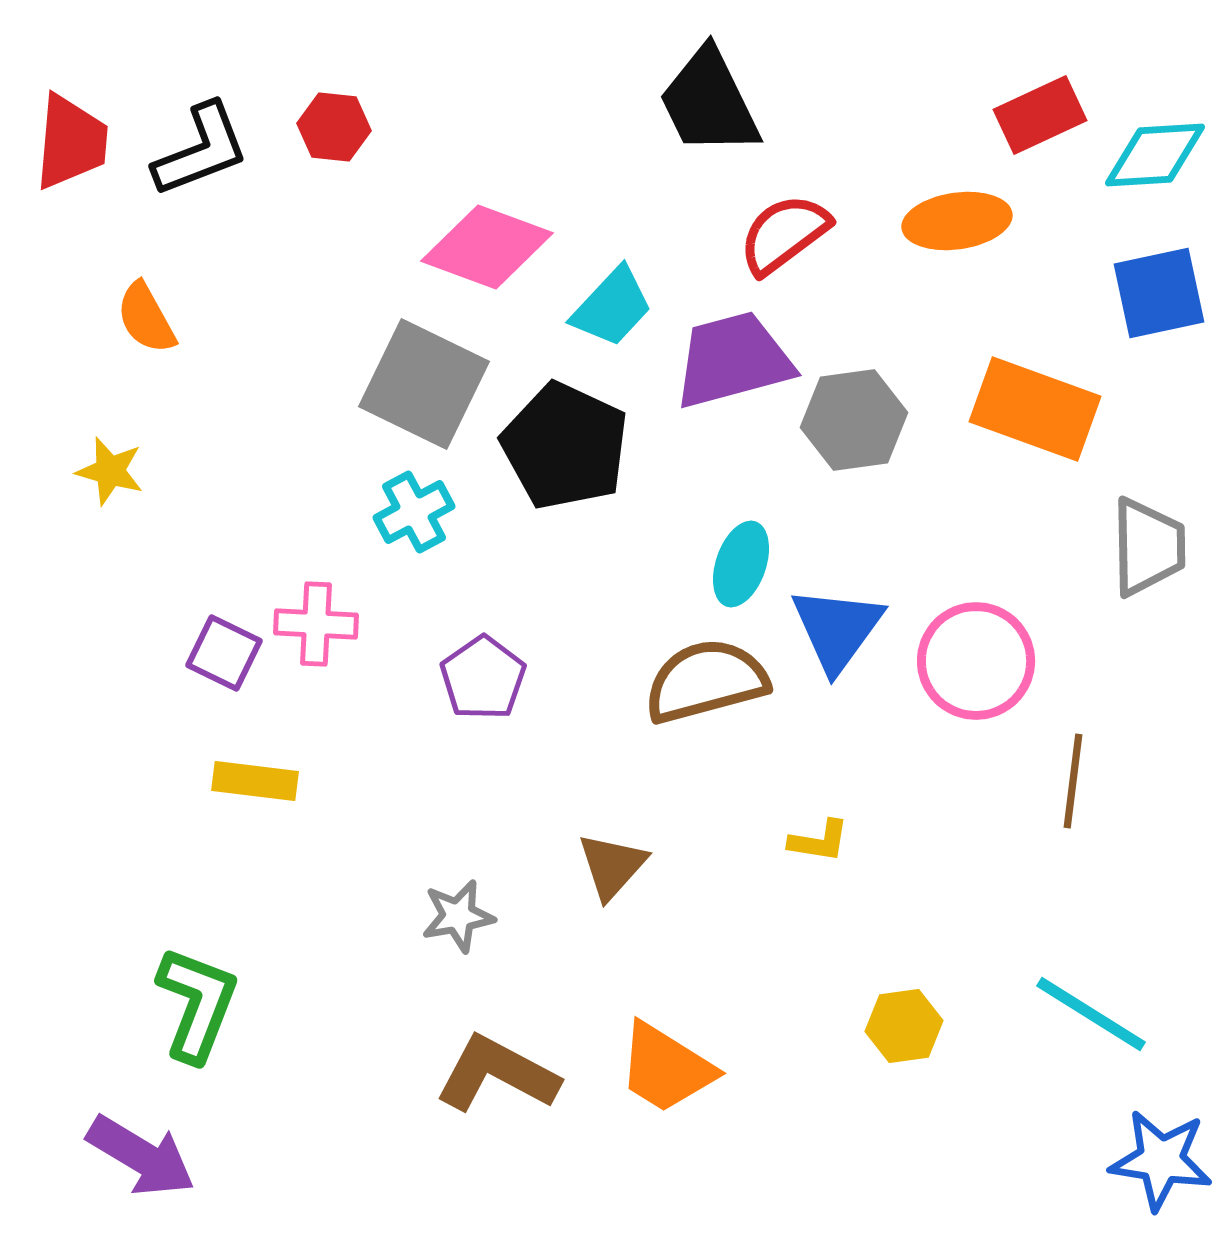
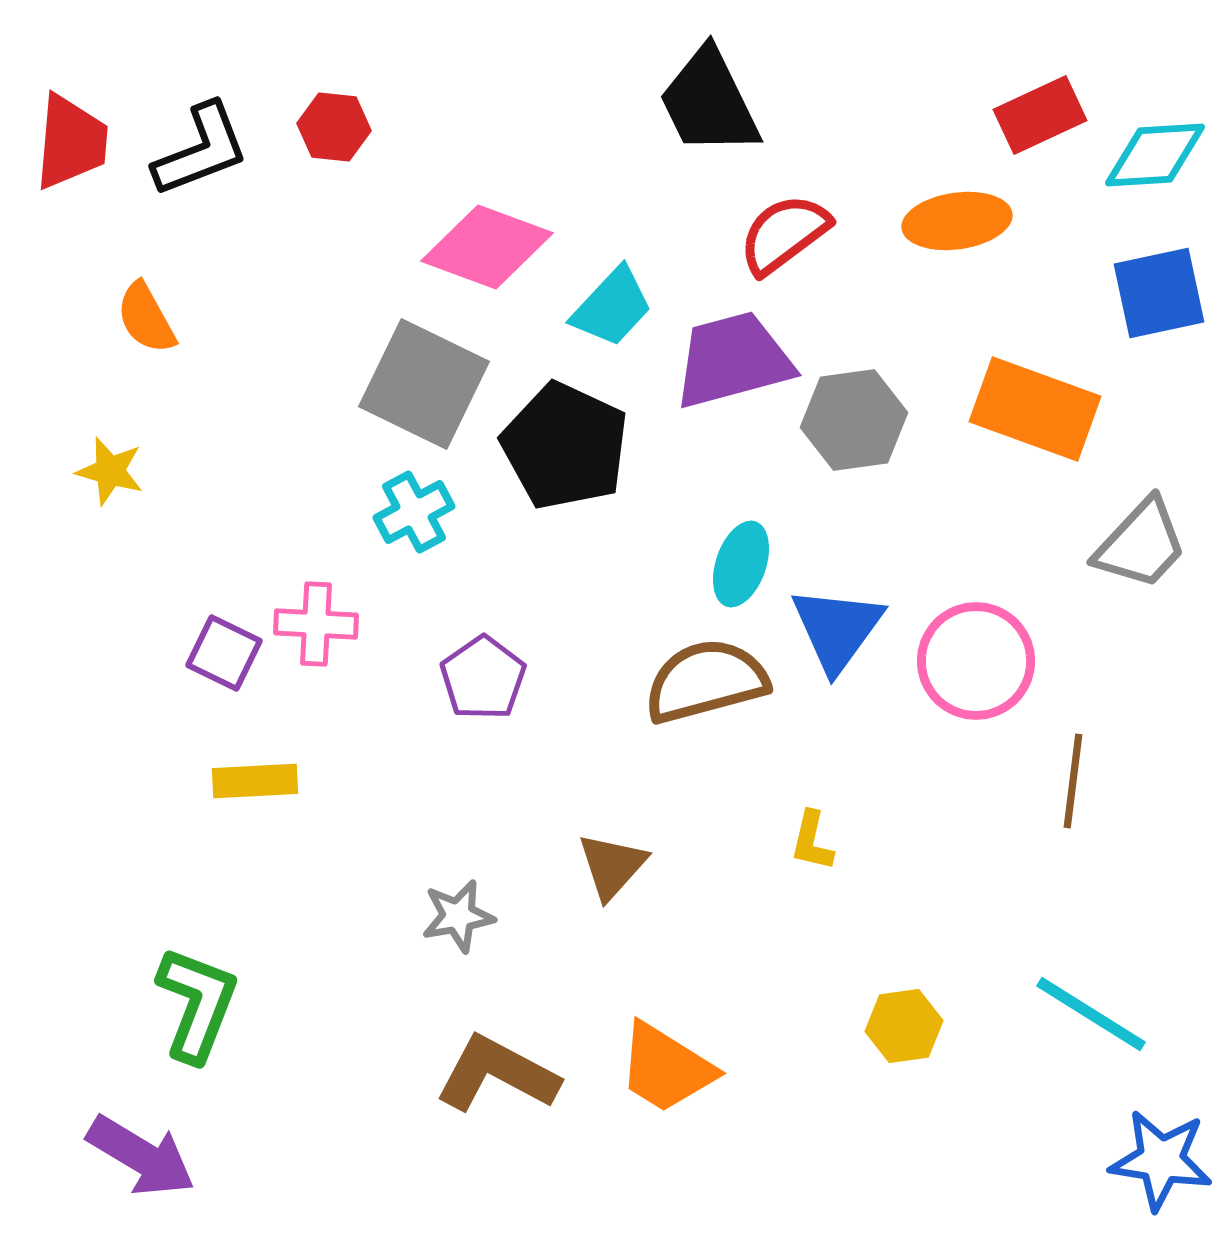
gray trapezoid: moved 7 px left, 3 px up; rotated 44 degrees clockwise
yellow rectangle: rotated 10 degrees counterclockwise
yellow L-shape: moved 7 px left; rotated 94 degrees clockwise
